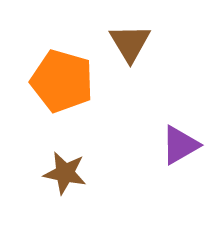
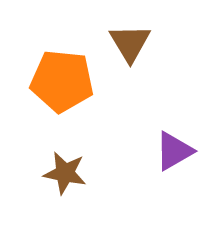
orange pentagon: rotated 10 degrees counterclockwise
purple triangle: moved 6 px left, 6 px down
